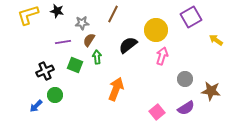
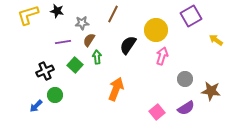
purple square: moved 1 px up
black semicircle: rotated 18 degrees counterclockwise
green square: rotated 21 degrees clockwise
